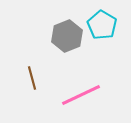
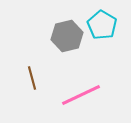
gray hexagon: rotated 8 degrees clockwise
